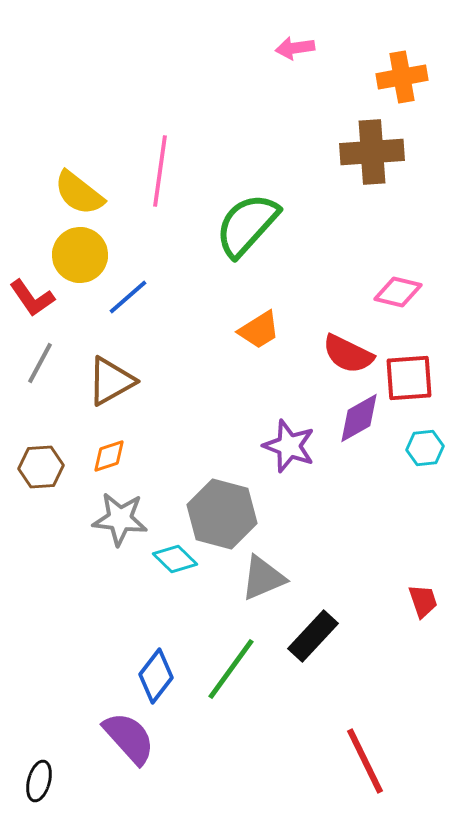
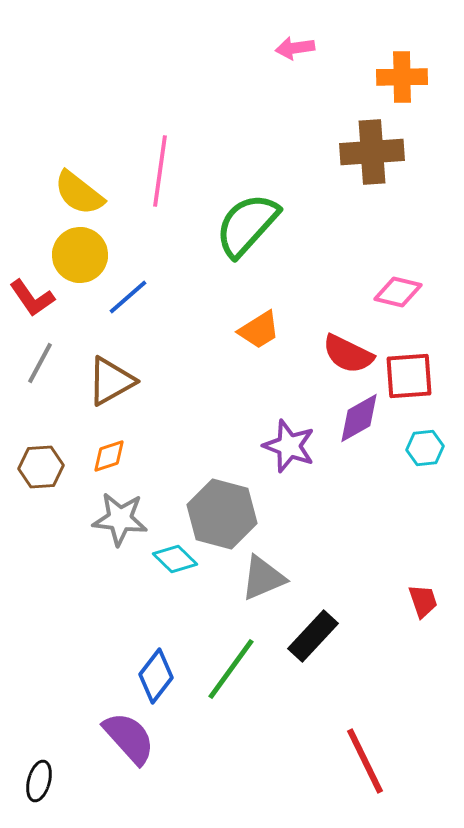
orange cross: rotated 9 degrees clockwise
red square: moved 2 px up
